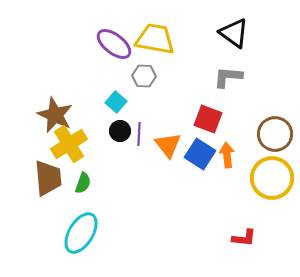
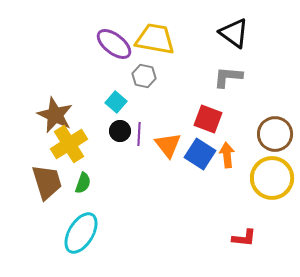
gray hexagon: rotated 10 degrees clockwise
brown trapezoid: moved 1 px left, 4 px down; rotated 12 degrees counterclockwise
